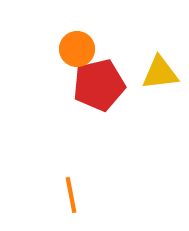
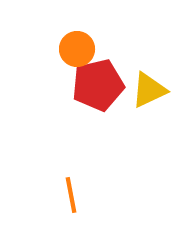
yellow triangle: moved 11 px left, 17 px down; rotated 18 degrees counterclockwise
red pentagon: moved 1 px left
